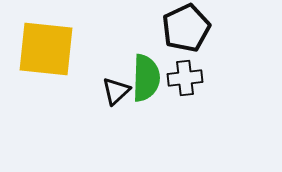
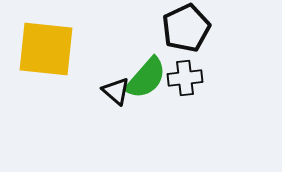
green semicircle: rotated 39 degrees clockwise
black triangle: rotated 36 degrees counterclockwise
